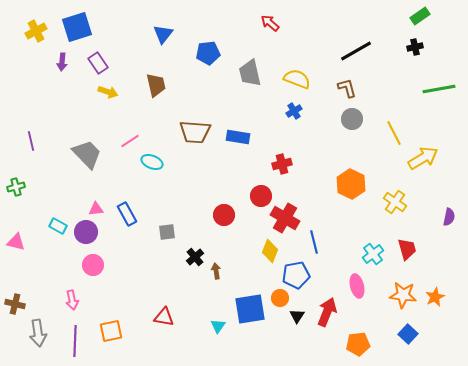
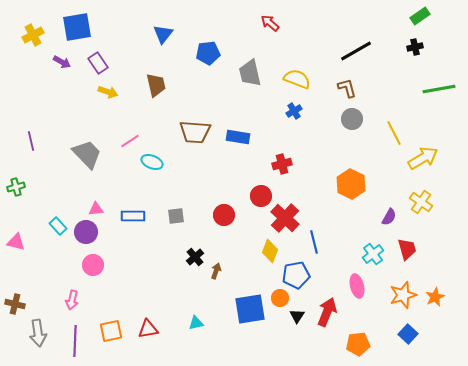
blue square at (77, 27): rotated 8 degrees clockwise
yellow cross at (36, 31): moved 3 px left, 4 px down
purple arrow at (62, 62): rotated 66 degrees counterclockwise
yellow cross at (395, 202): moved 26 px right
blue rectangle at (127, 214): moved 6 px right, 2 px down; rotated 60 degrees counterclockwise
purple semicircle at (449, 217): moved 60 px left; rotated 18 degrees clockwise
red cross at (285, 218): rotated 12 degrees clockwise
cyan rectangle at (58, 226): rotated 18 degrees clockwise
gray square at (167, 232): moved 9 px right, 16 px up
brown arrow at (216, 271): rotated 28 degrees clockwise
orange star at (403, 295): rotated 24 degrees counterclockwise
pink arrow at (72, 300): rotated 24 degrees clockwise
red triangle at (164, 317): moved 16 px left, 12 px down; rotated 20 degrees counterclockwise
cyan triangle at (218, 326): moved 22 px left, 3 px up; rotated 42 degrees clockwise
